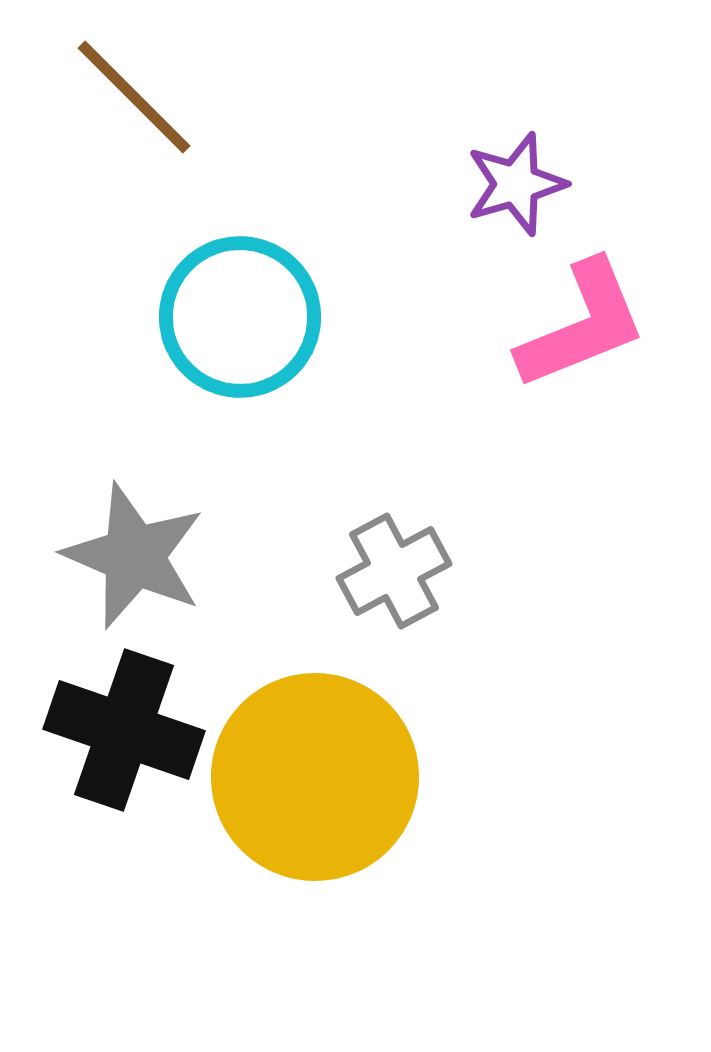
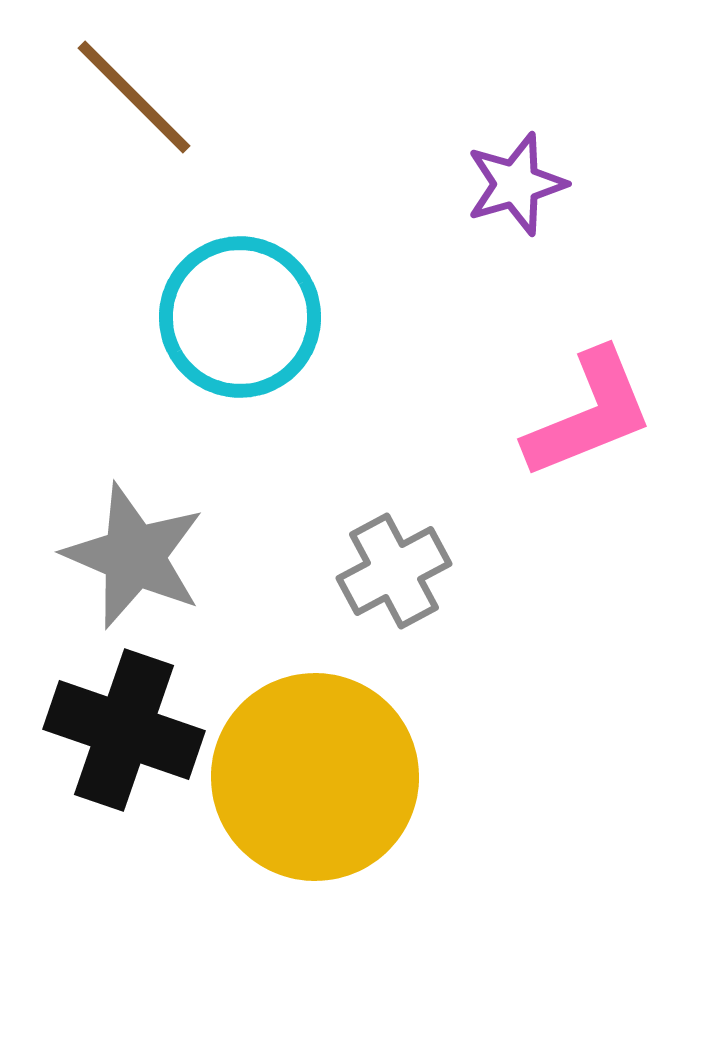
pink L-shape: moved 7 px right, 89 px down
